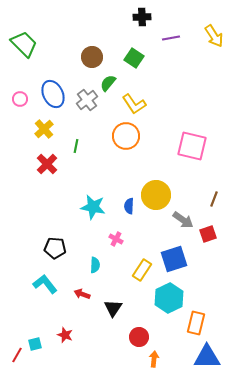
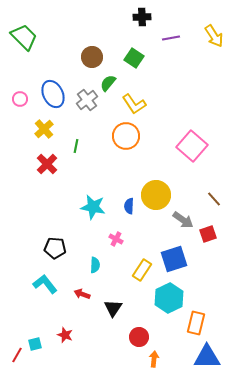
green trapezoid: moved 7 px up
pink square: rotated 28 degrees clockwise
brown line: rotated 63 degrees counterclockwise
